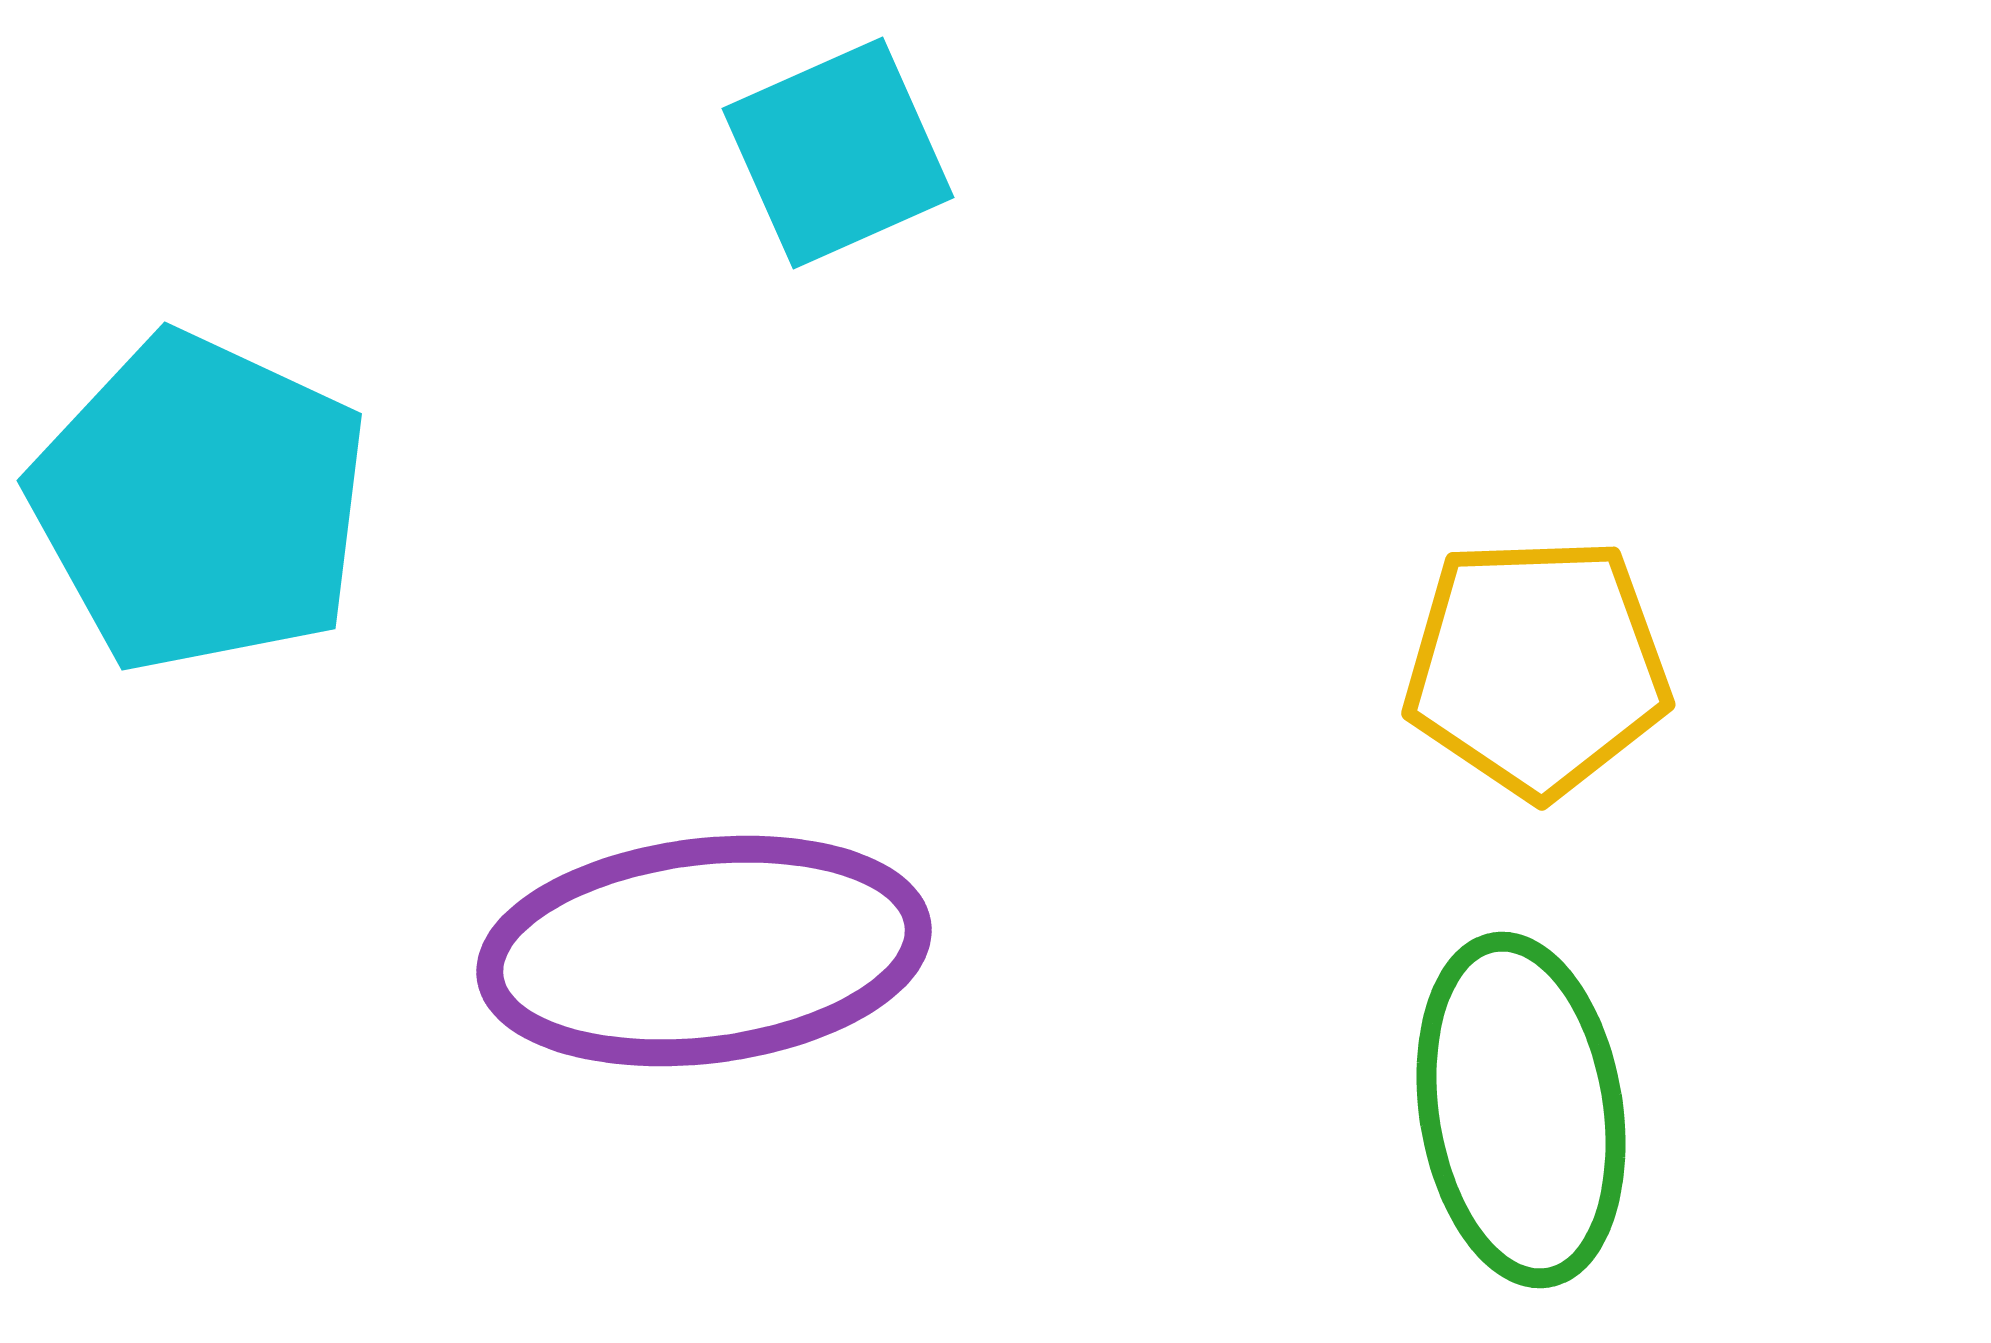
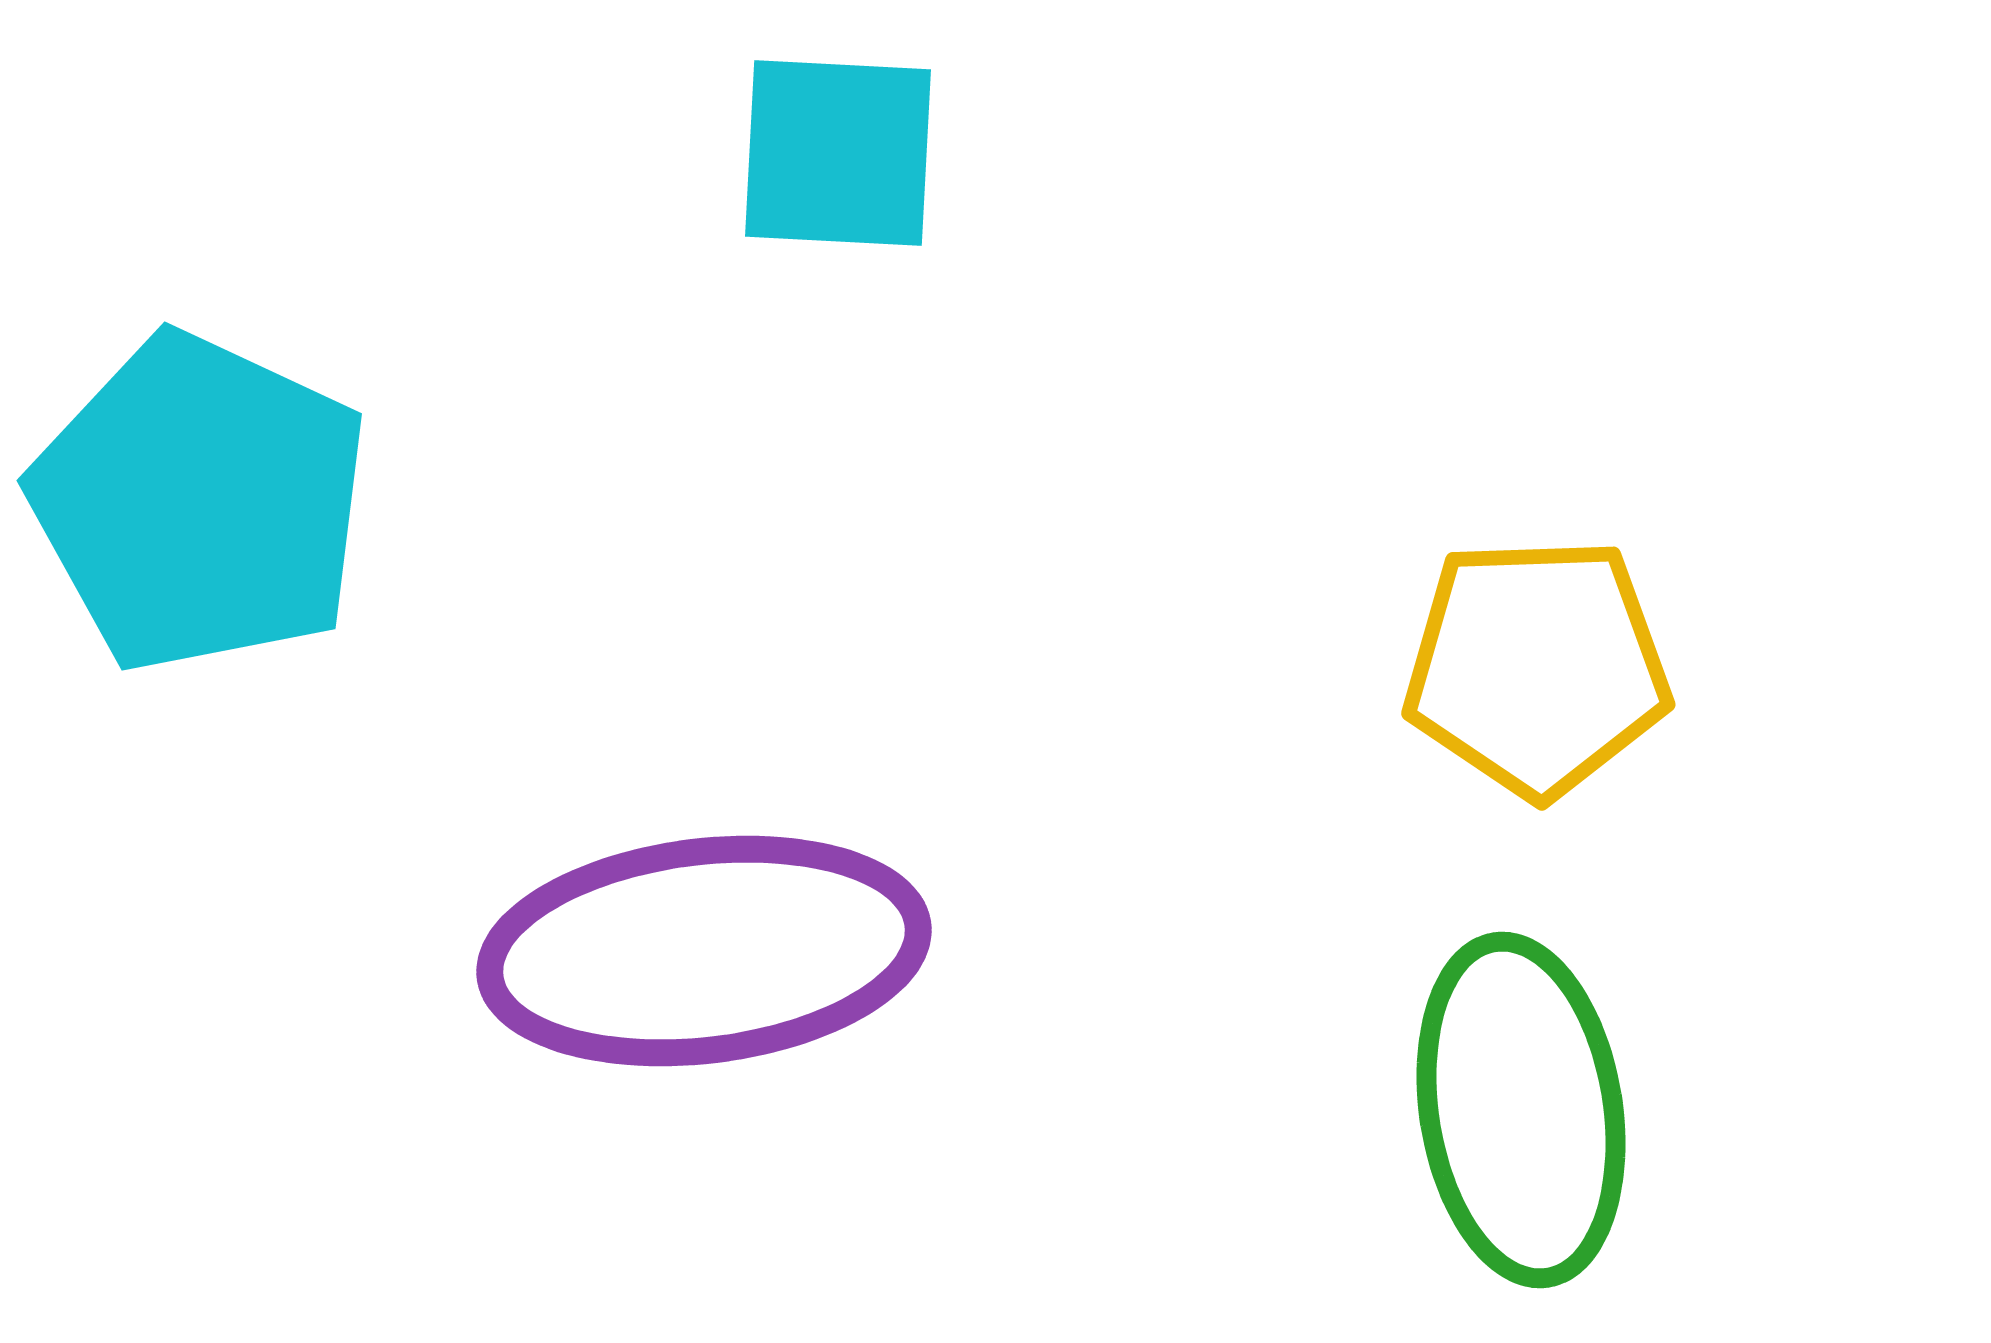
cyan square: rotated 27 degrees clockwise
